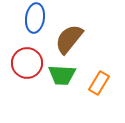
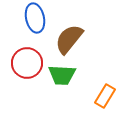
blue ellipse: rotated 20 degrees counterclockwise
orange rectangle: moved 6 px right, 13 px down
